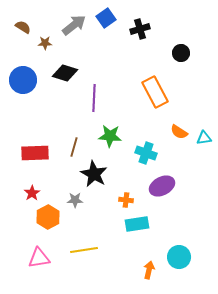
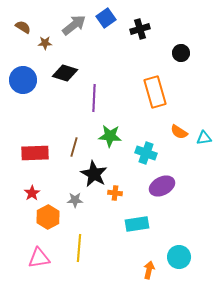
orange rectangle: rotated 12 degrees clockwise
orange cross: moved 11 px left, 7 px up
yellow line: moved 5 px left, 2 px up; rotated 76 degrees counterclockwise
